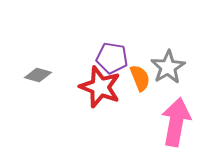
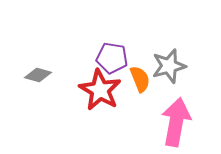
gray star: moved 1 px right, 1 px up; rotated 16 degrees clockwise
orange semicircle: moved 1 px down
red star: moved 3 px down; rotated 9 degrees clockwise
